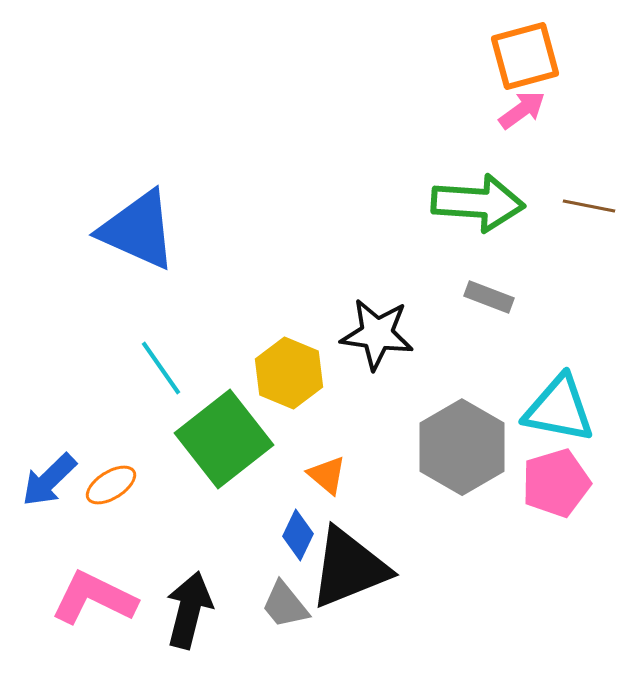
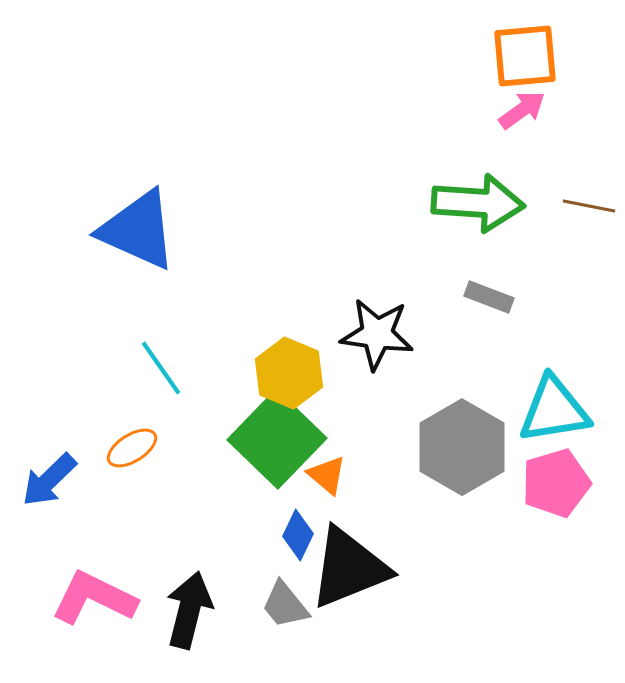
orange square: rotated 10 degrees clockwise
cyan triangle: moved 5 px left, 1 px down; rotated 20 degrees counterclockwise
green square: moved 53 px right; rotated 8 degrees counterclockwise
orange ellipse: moved 21 px right, 37 px up
